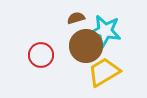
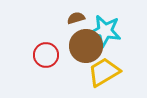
red circle: moved 5 px right
